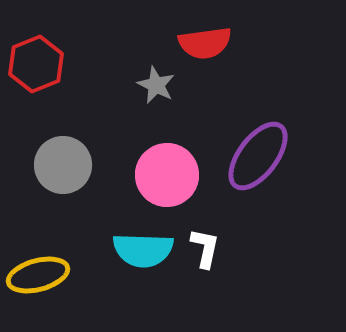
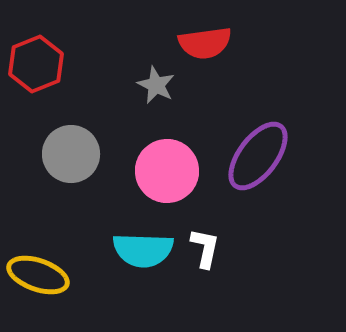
gray circle: moved 8 px right, 11 px up
pink circle: moved 4 px up
yellow ellipse: rotated 34 degrees clockwise
